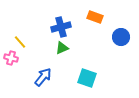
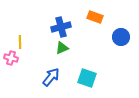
yellow line: rotated 40 degrees clockwise
blue arrow: moved 8 px right
